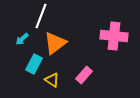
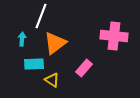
cyan arrow: rotated 136 degrees clockwise
cyan rectangle: rotated 60 degrees clockwise
pink rectangle: moved 7 px up
